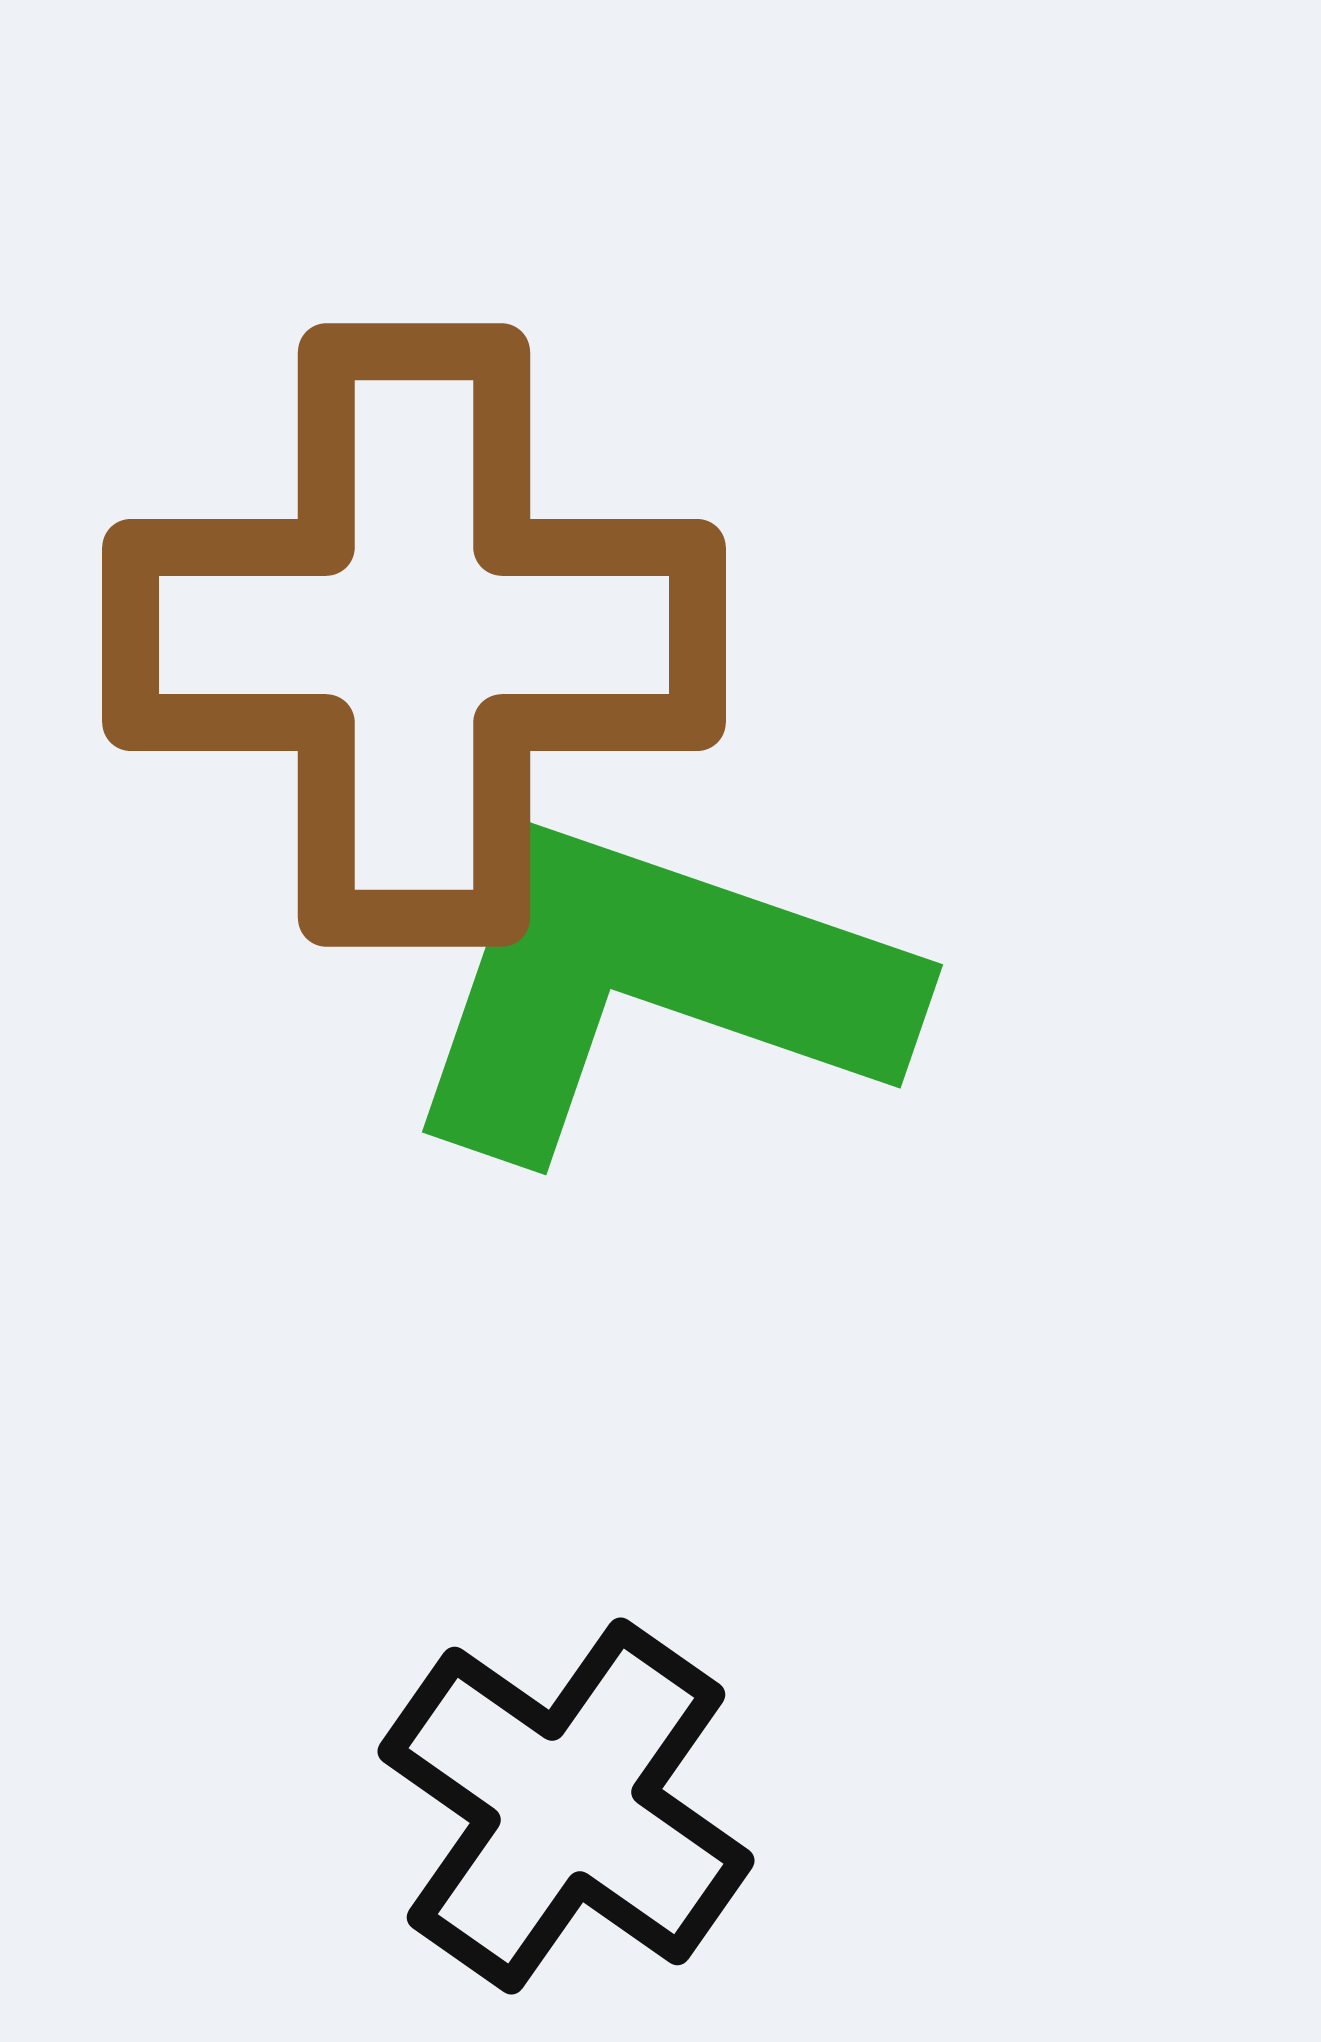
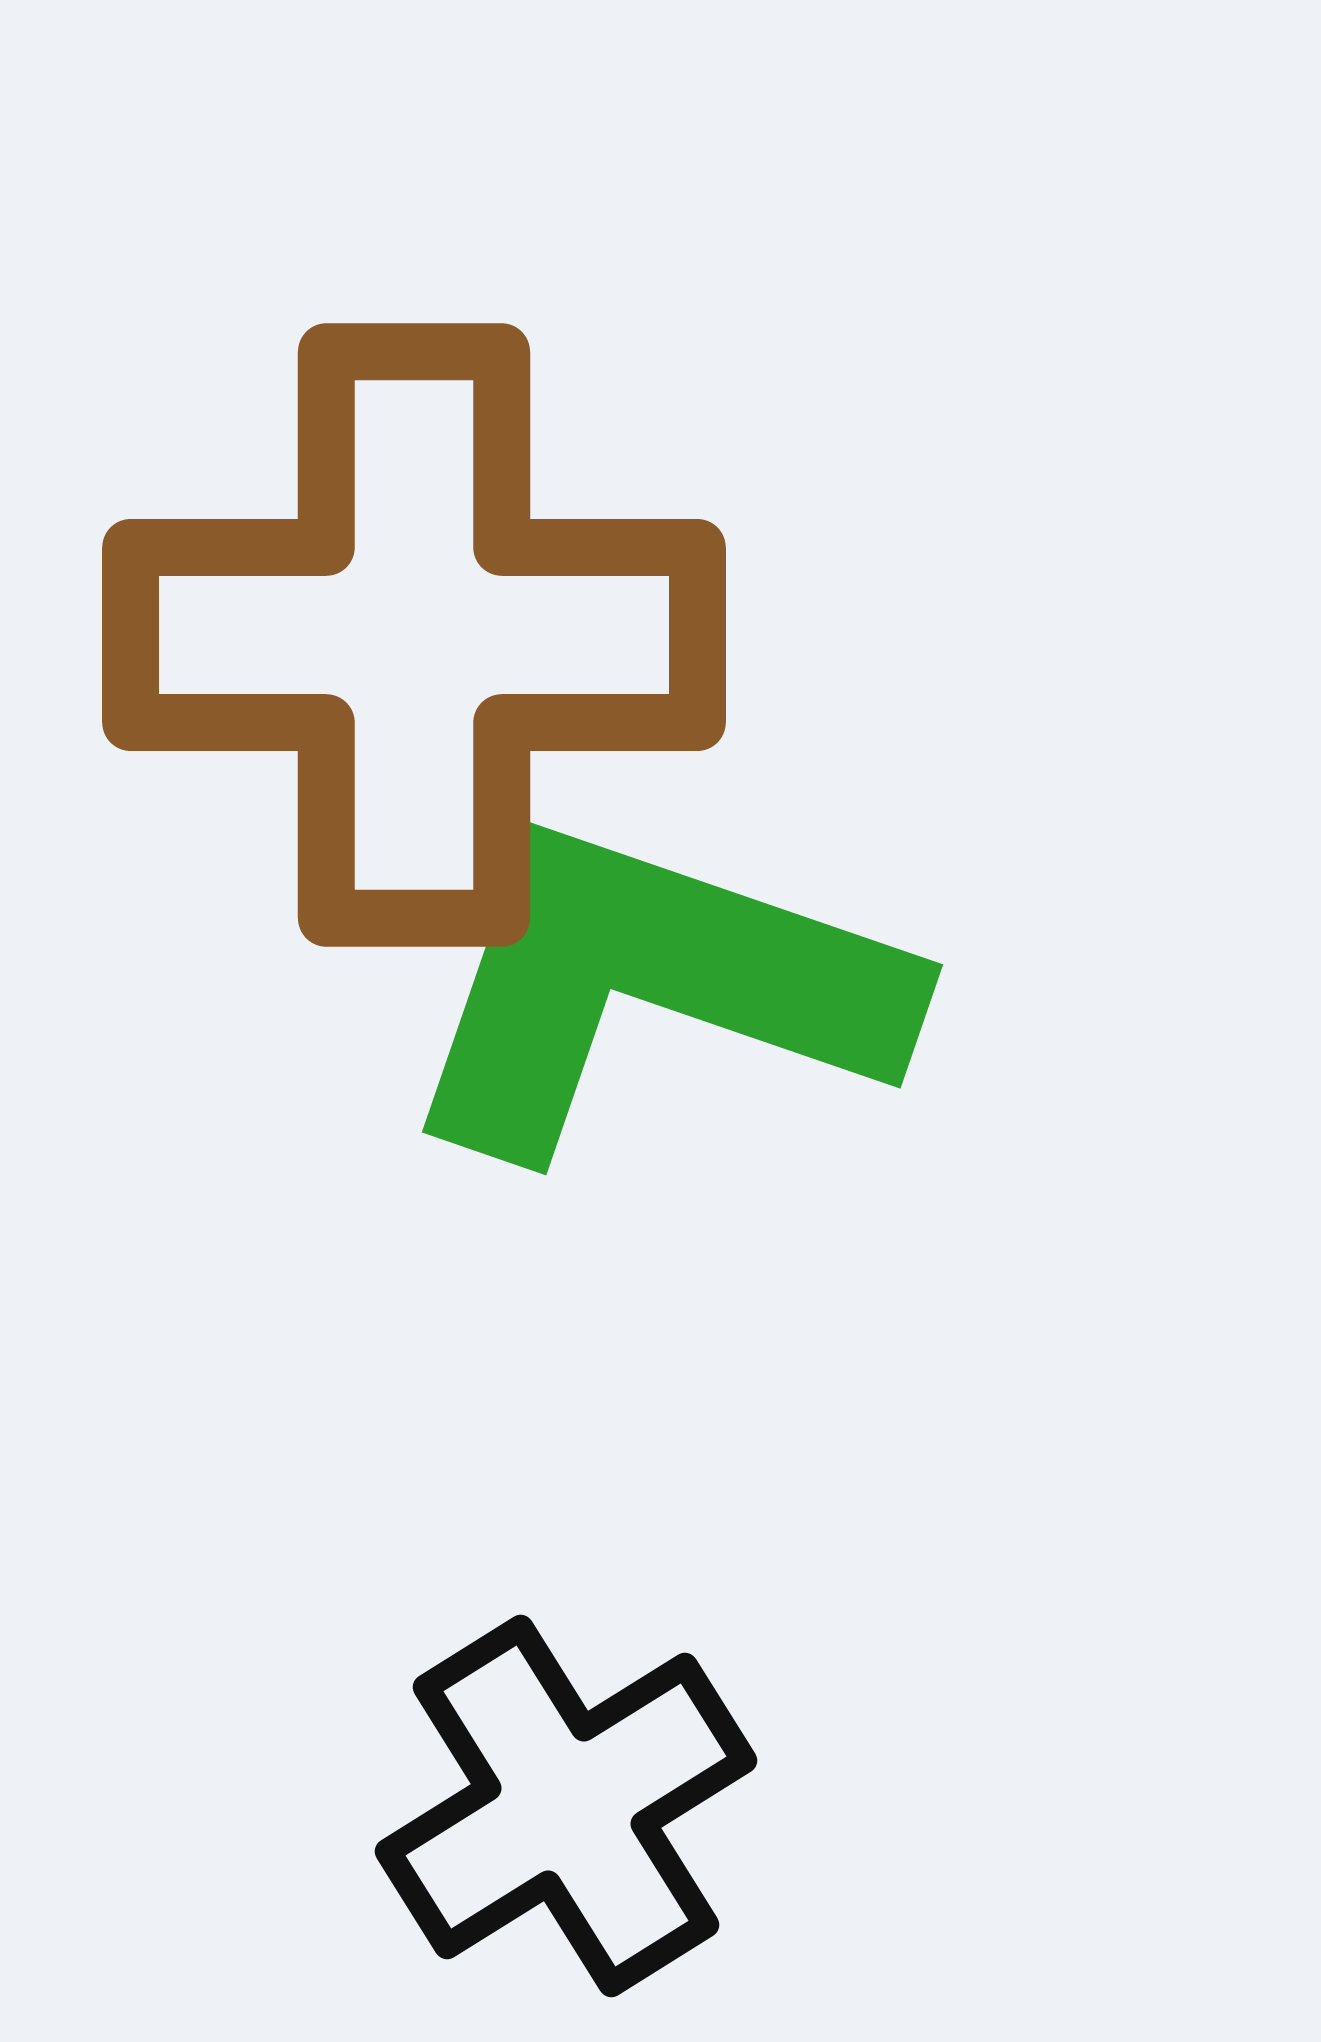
black cross: rotated 23 degrees clockwise
